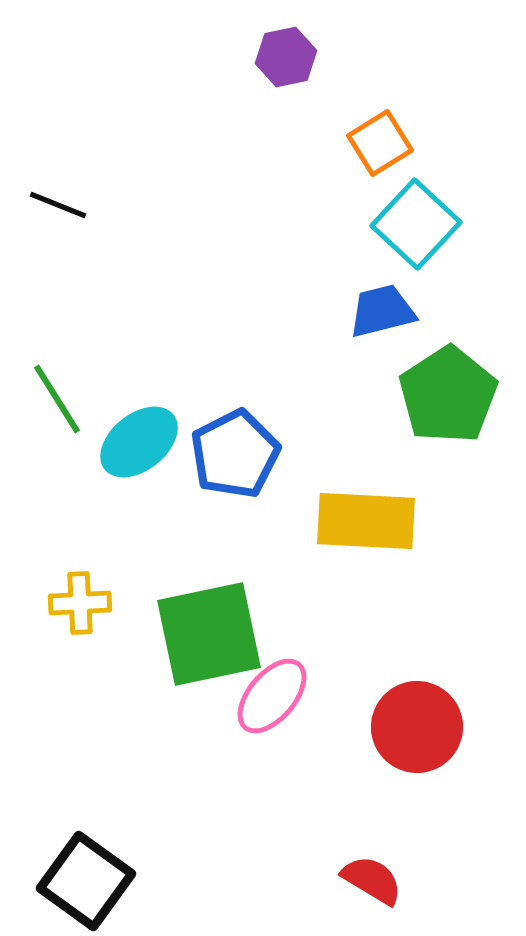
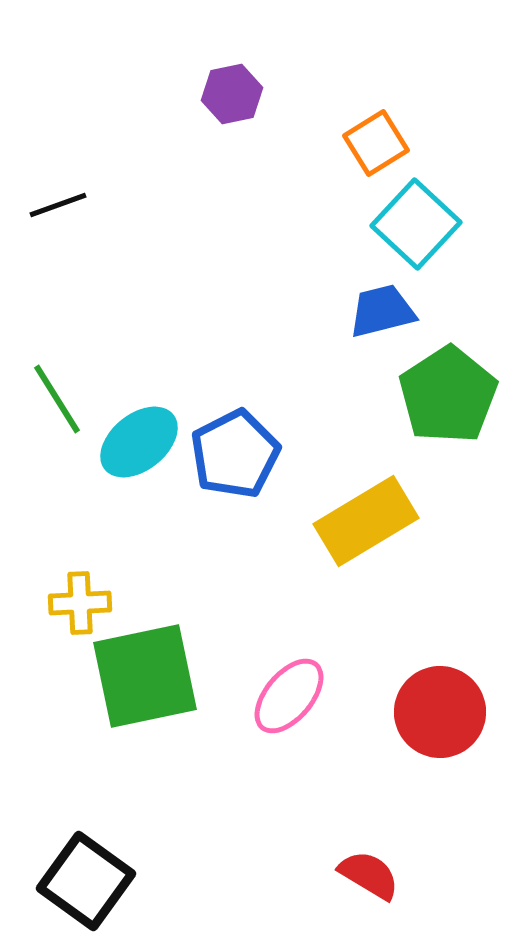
purple hexagon: moved 54 px left, 37 px down
orange square: moved 4 px left
black line: rotated 42 degrees counterclockwise
yellow rectangle: rotated 34 degrees counterclockwise
green square: moved 64 px left, 42 px down
pink ellipse: moved 17 px right
red circle: moved 23 px right, 15 px up
red semicircle: moved 3 px left, 5 px up
